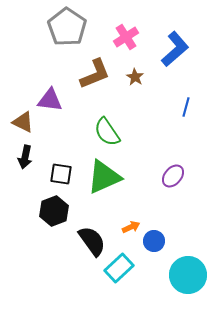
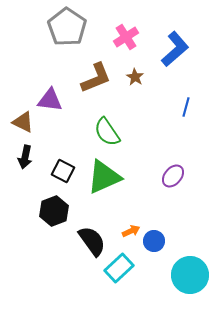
brown L-shape: moved 1 px right, 4 px down
black square: moved 2 px right, 3 px up; rotated 20 degrees clockwise
orange arrow: moved 4 px down
cyan circle: moved 2 px right
